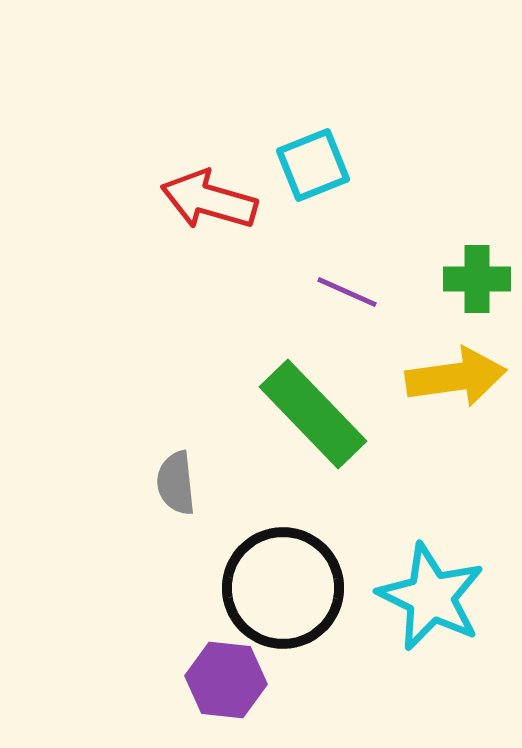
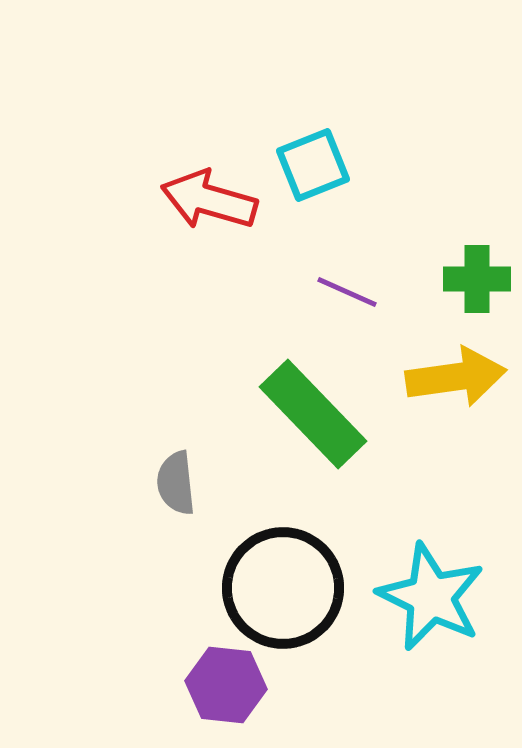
purple hexagon: moved 5 px down
